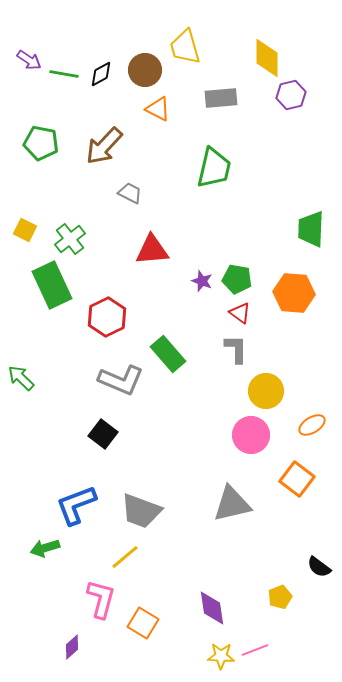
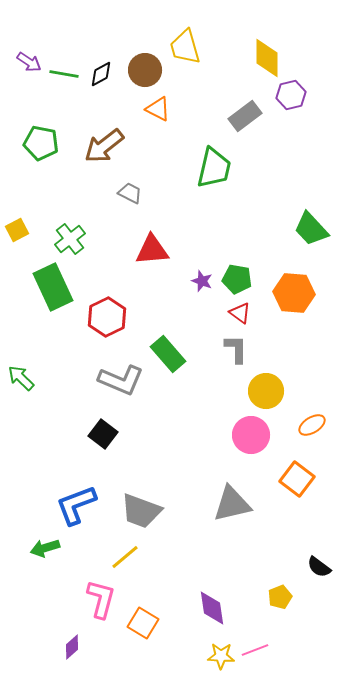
purple arrow at (29, 60): moved 2 px down
gray rectangle at (221, 98): moved 24 px right, 18 px down; rotated 32 degrees counterclockwise
brown arrow at (104, 146): rotated 9 degrees clockwise
green trapezoid at (311, 229): rotated 45 degrees counterclockwise
yellow square at (25, 230): moved 8 px left; rotated 35 degrees clockwise
green rectangle at (52, 285): moved 1 px right, 2 px down
